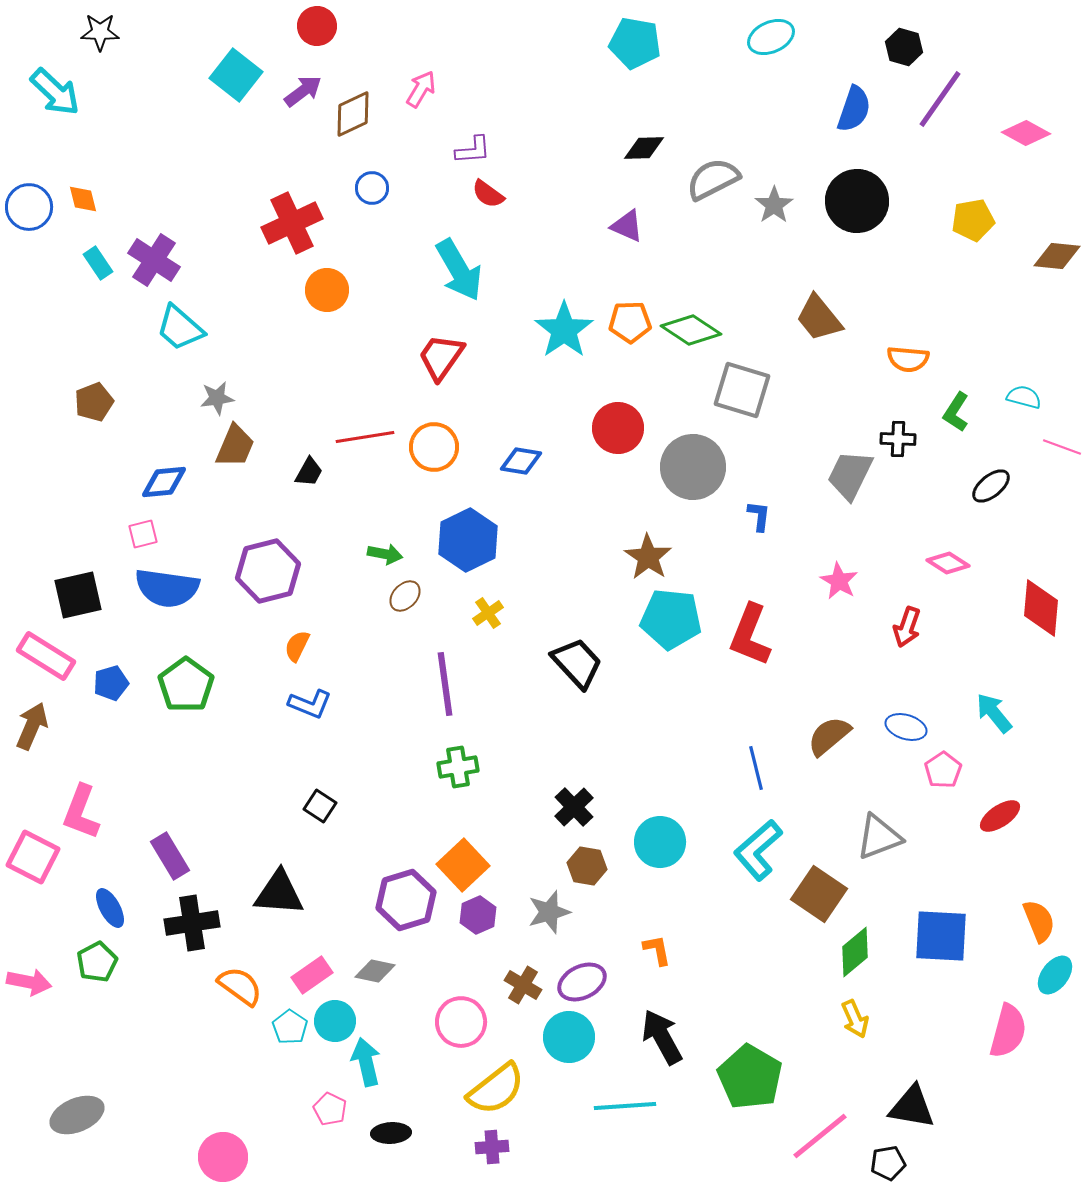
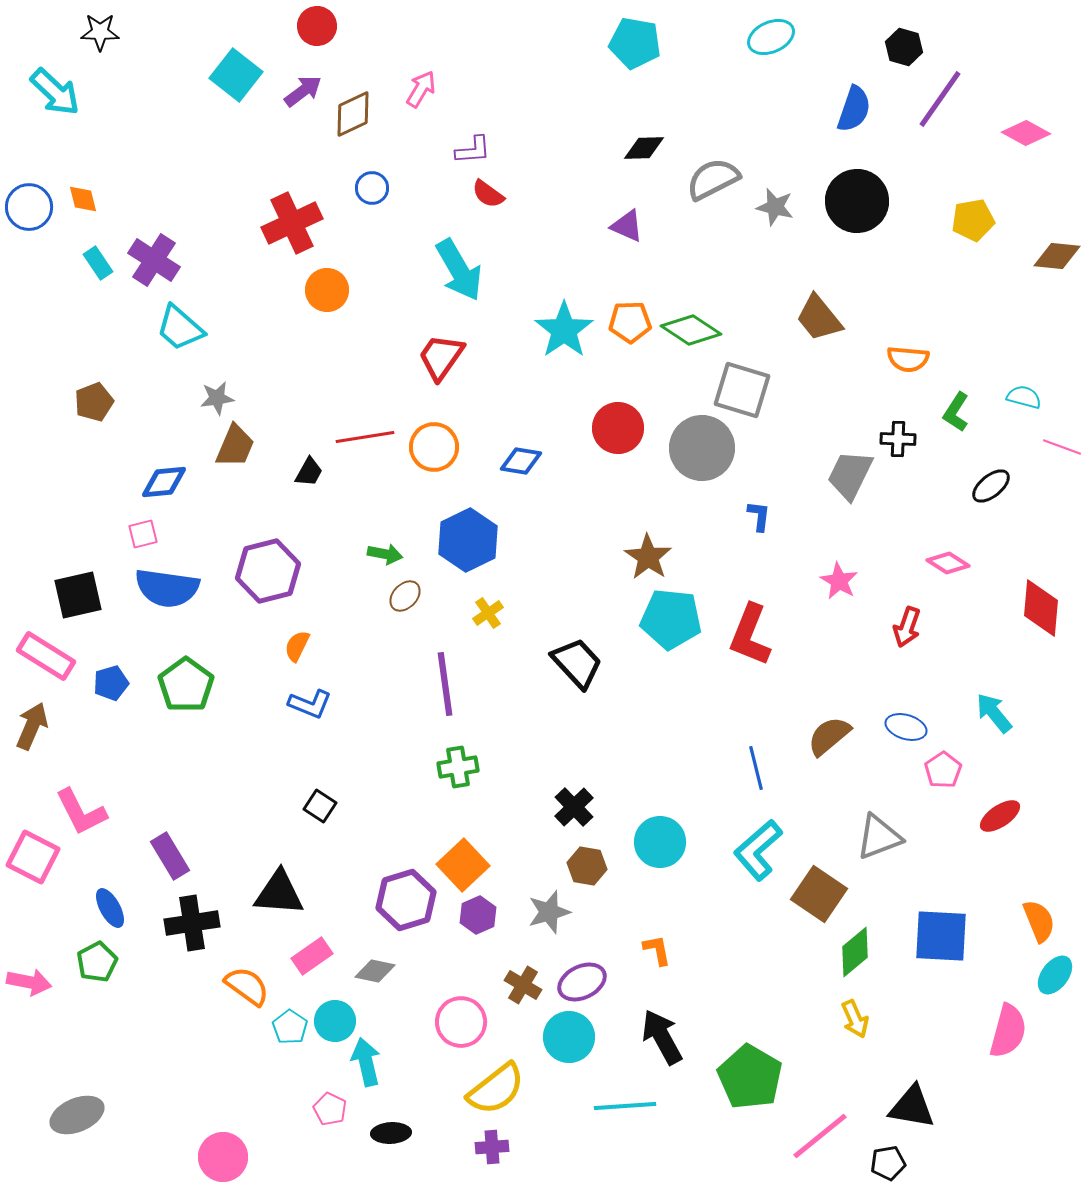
gray star at (774, 205): moved 1 px right, 2 px down; rotated 24 degrees counterclockwise
gray circle at (693, 467): moved 9 px right, 19 px up
pink L-shape at (81, 812): rotated 48 degrees counterclockwise
pink rectangle at (312, 975): moved 19 px up
orange semicircle at (240, 986): moved 7 px right
